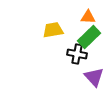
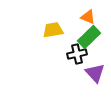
orange triangle: rotated 21 degrees clockwise
black cross: rotated 24 degrees counterclockwise
purple triangle: moved 1 px right, 4 px up
